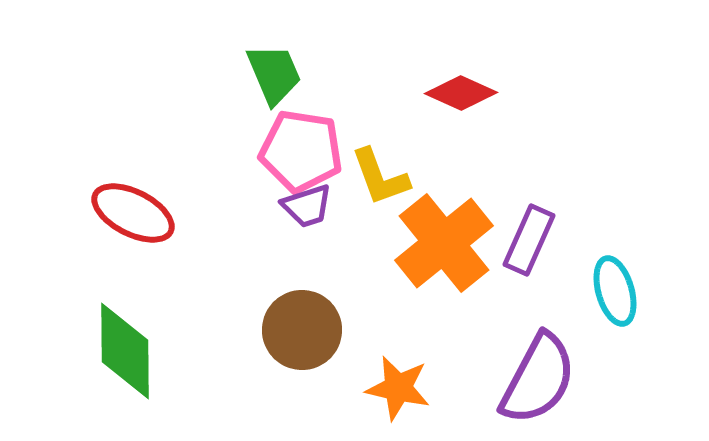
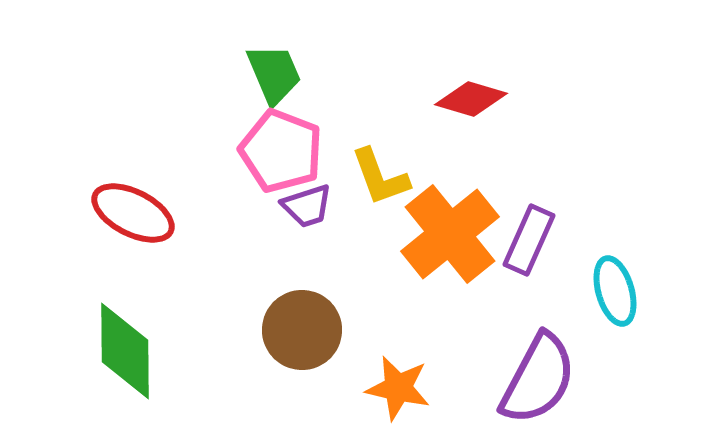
red diamond: moved 10 px right, 6 px down; rotated 8 degrees counterclockwise
pink pentagon: moved 20 px left; rotated 12 degrees clockwise
orange cross: moved 6 px right, 9 px up
